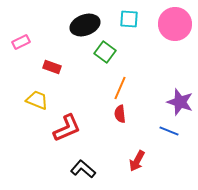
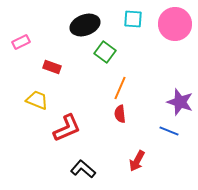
cyan square: moved 4 px right
